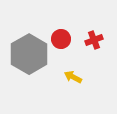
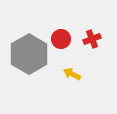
red cross: moved 2 px left, 1 px up
yellow arrow: moved 1 px left, 3 px up
